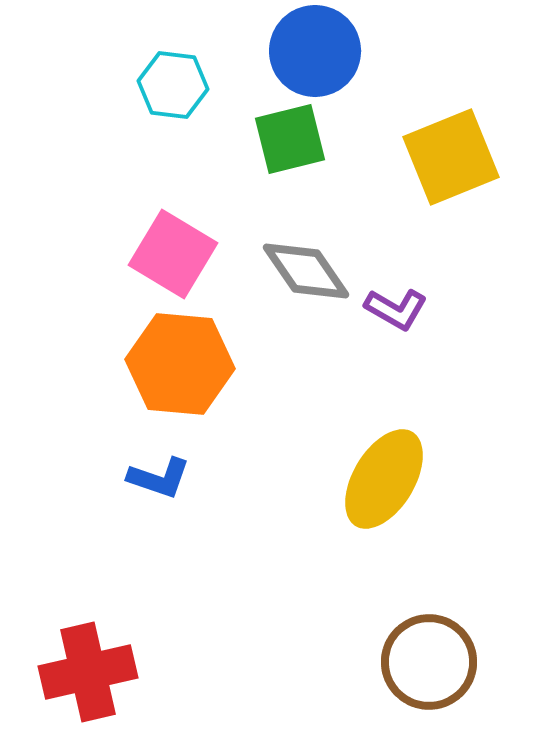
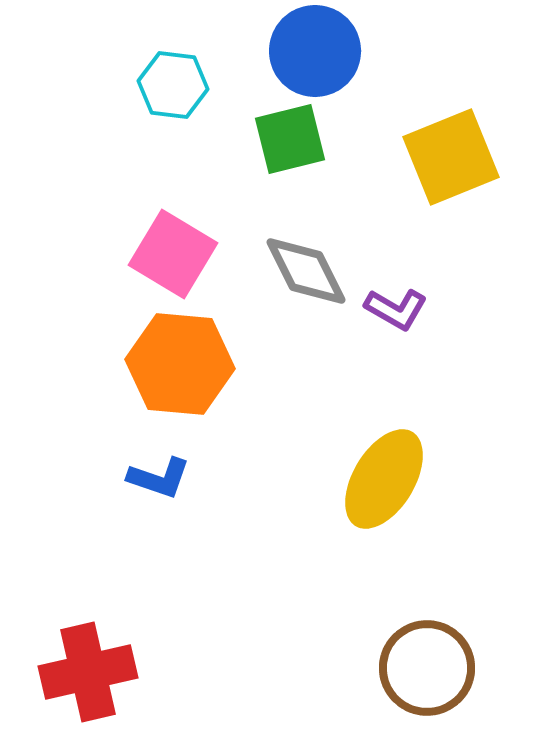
gray diamond: rotated 8 degrees clockwise
brown circle: moved 2 px left, 6 px down
